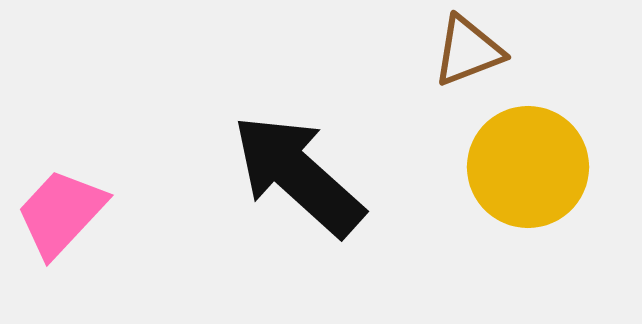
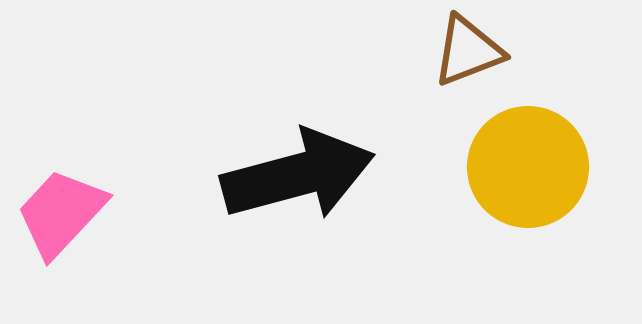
black arrow: rotated 123 degrees clockwise
